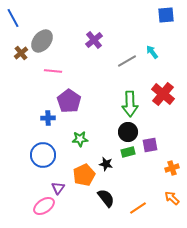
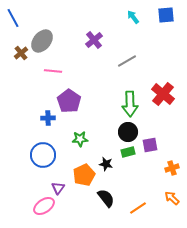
cyan arrow: moved 19 px left, 35 px up
